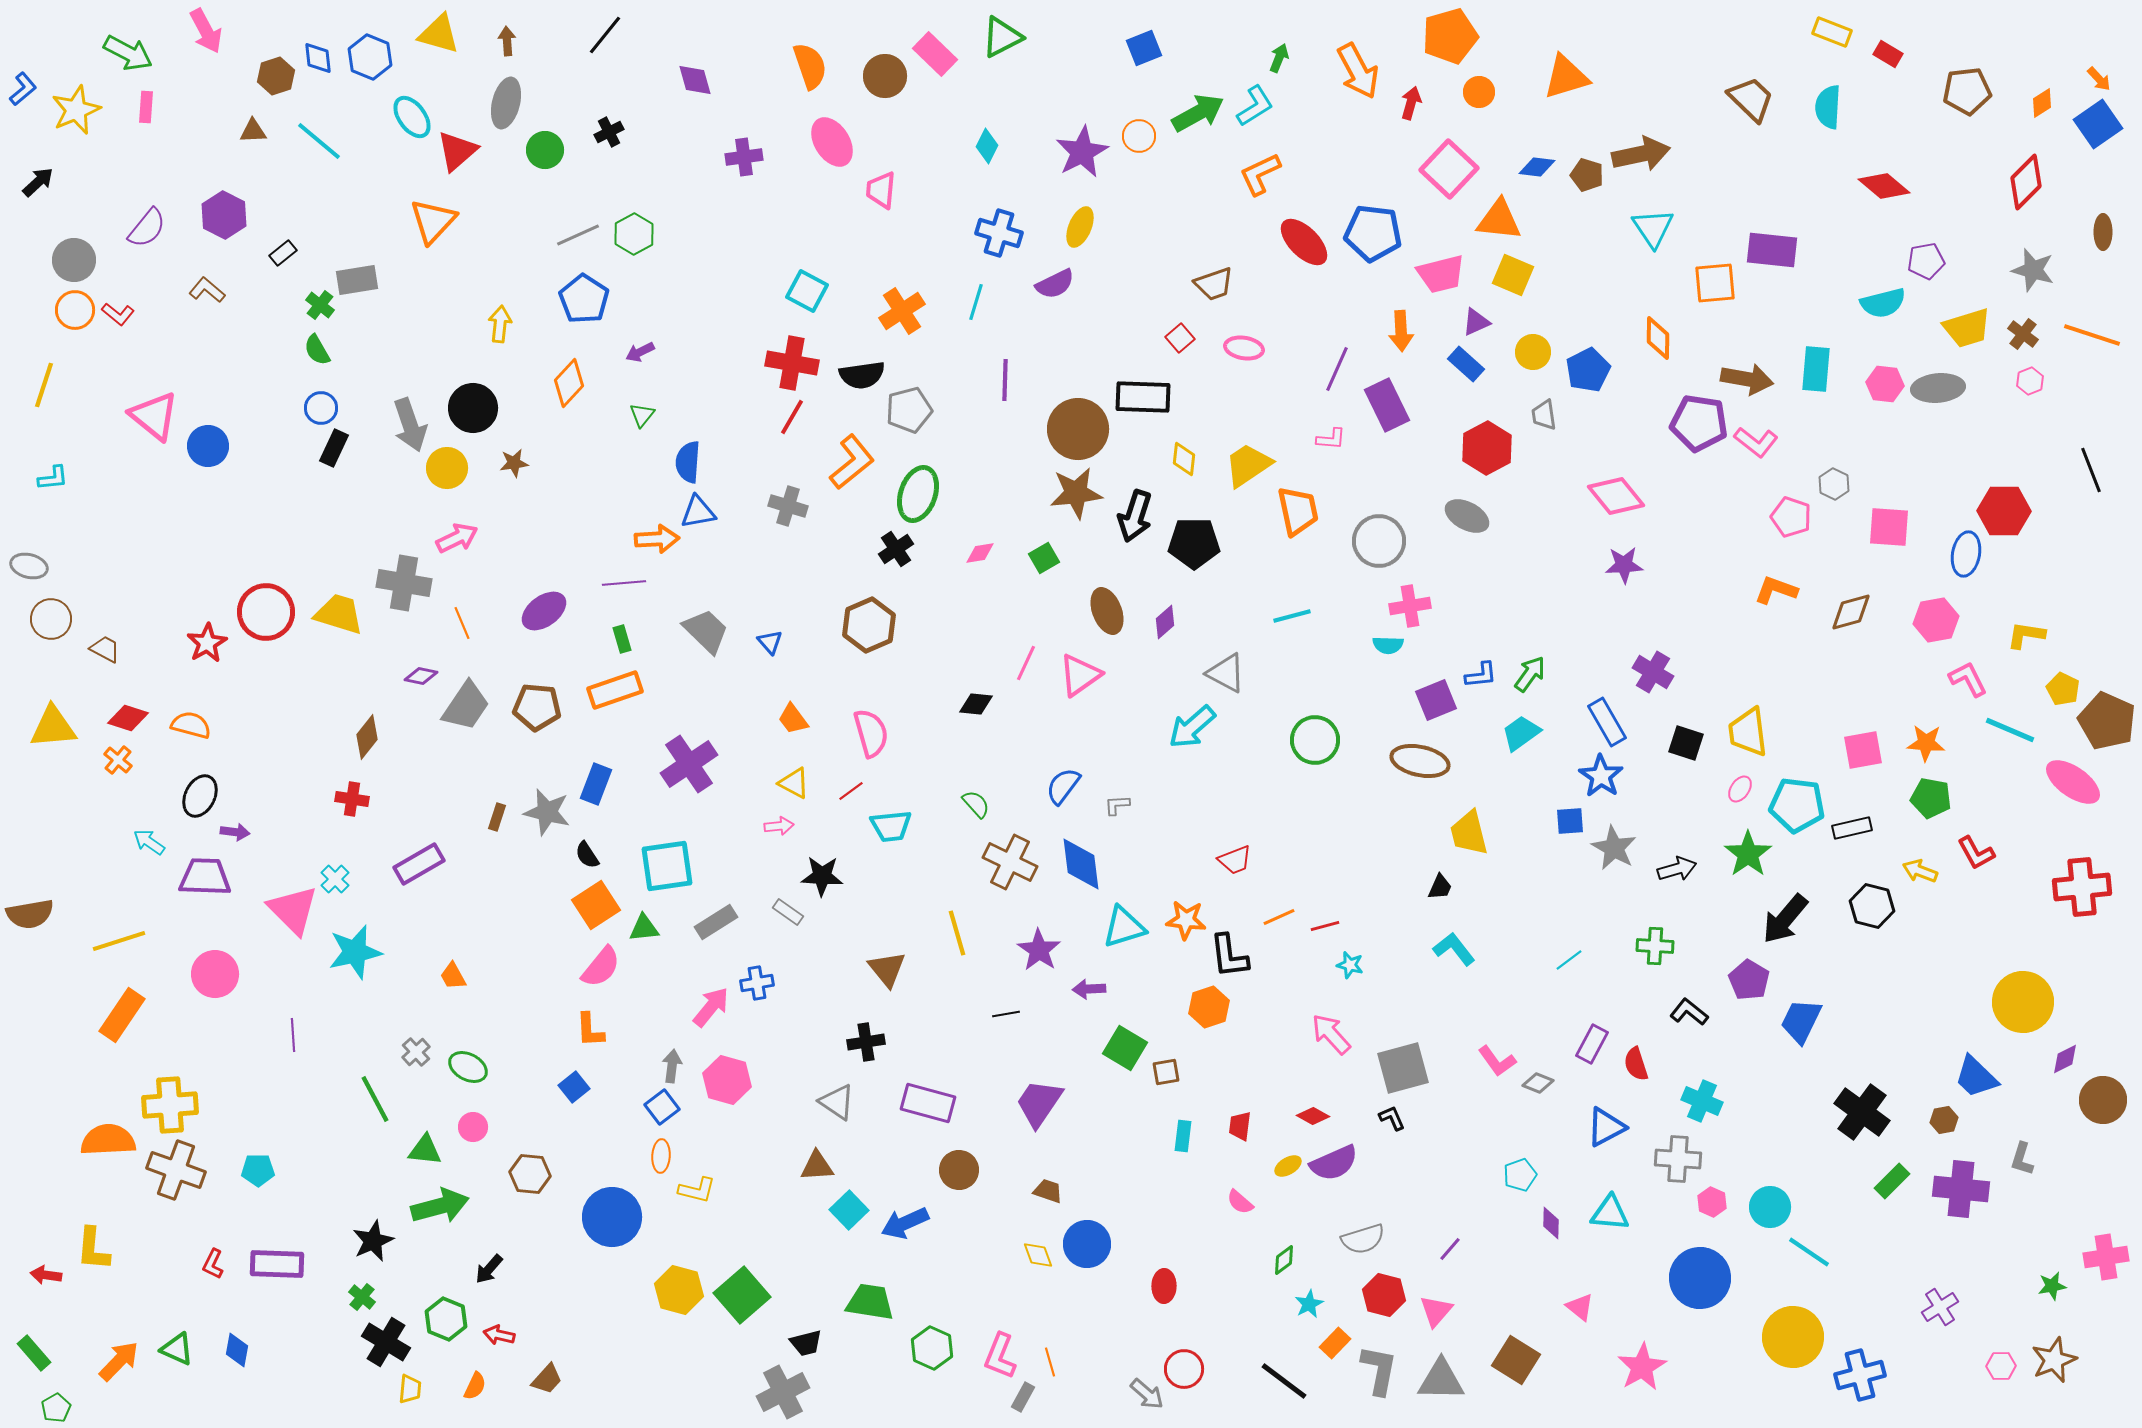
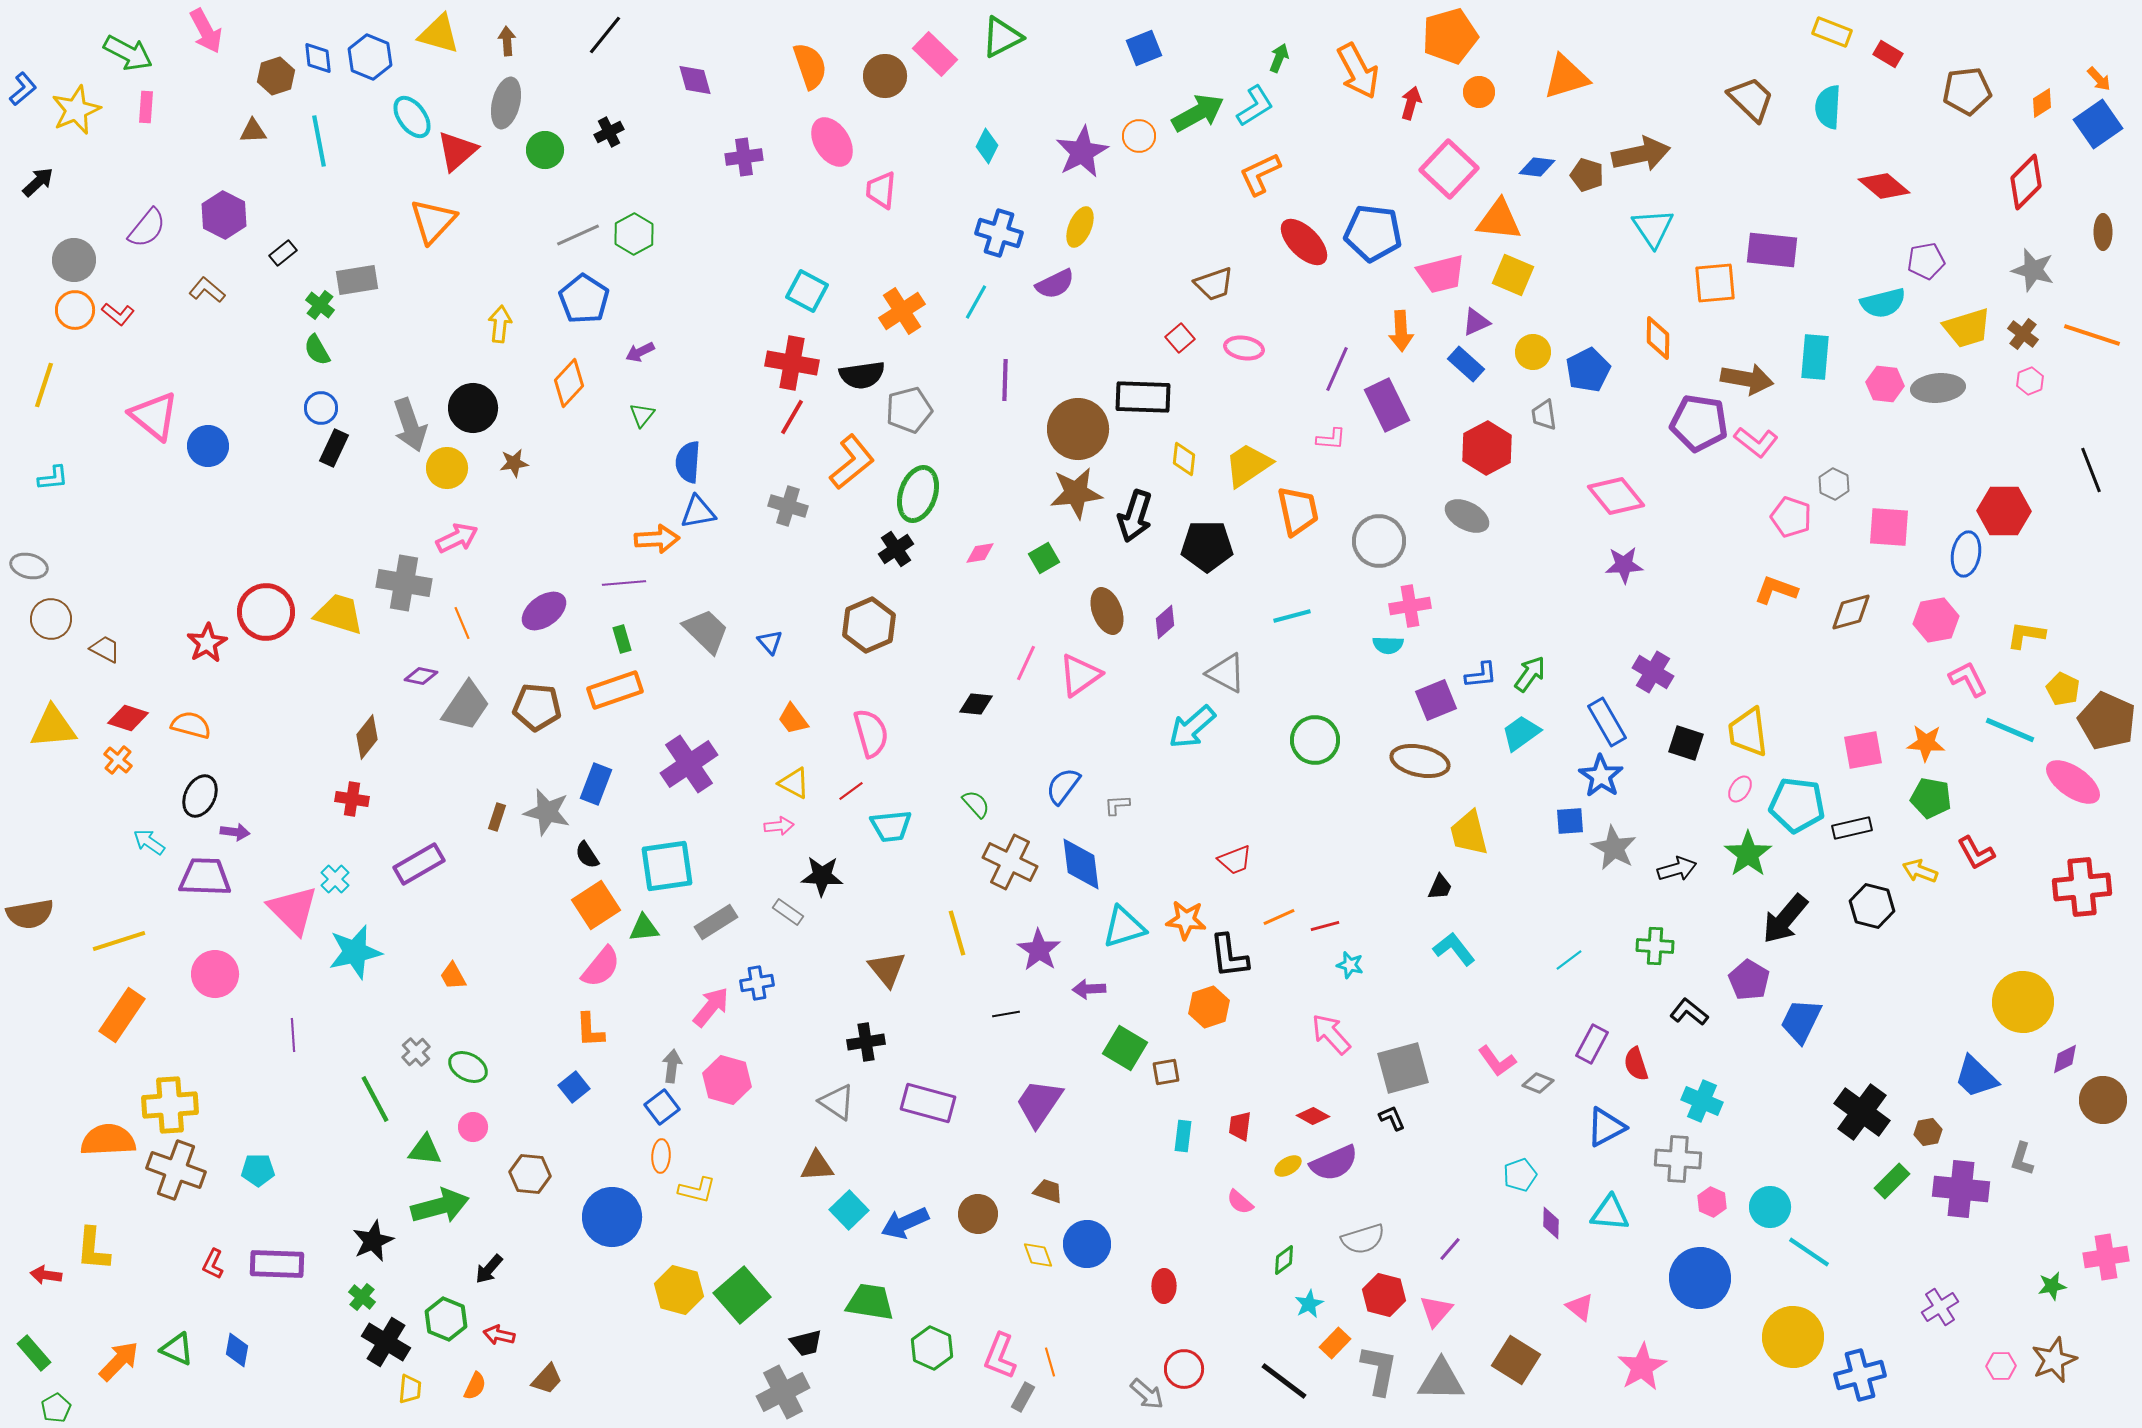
cyan line at (319, 141): rotated 39 degrees clockwise
cyan line at (976, 302): rotated 12 degrees clockwise
cyan rectangle at (1816, 369): moved 1 px left, 12 px up
black pentagon at (1194, 543): moved 13 px right, 3 px down
brown hexagon at (1944, 1120): moved 16 px left, 12 px down
brown circle at (959, 1170): moved 19 px right, 44 px down
